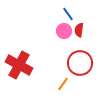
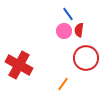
red circle: moved 6 px right, 5 px up
